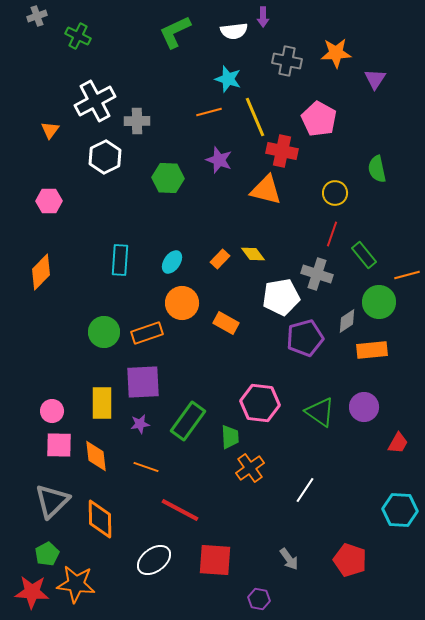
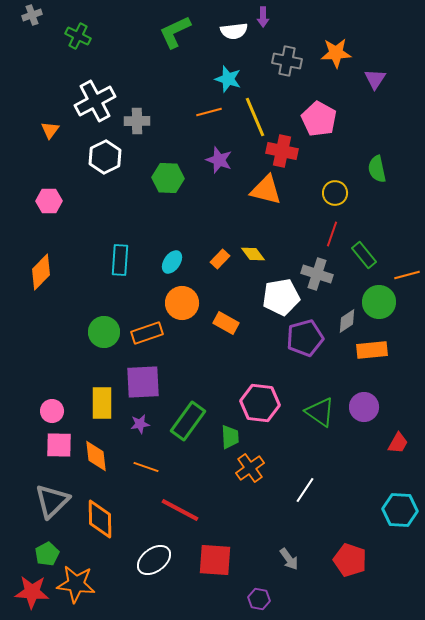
gray cross at (37, 16): moved 5 px left, 1 px up
